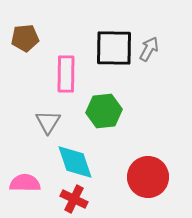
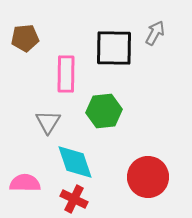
gray arrow: moved 6 px right, 16 px up
